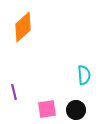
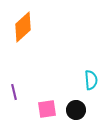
cyan semicircle: moved 7 px right, 5 px down
